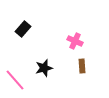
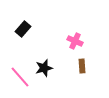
pink line: moved 5 px right, 3 px up
